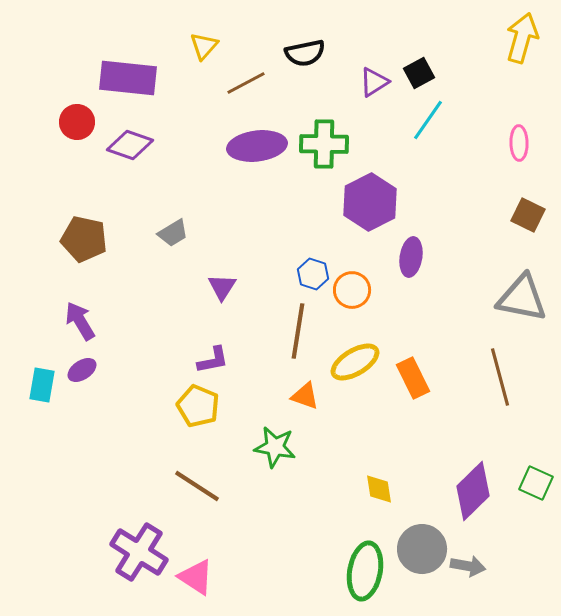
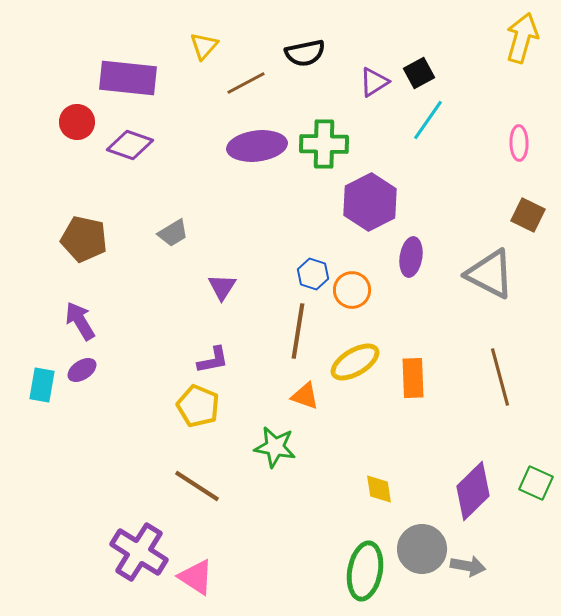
gray triangle at (522, 298): moved 32 px left, 24 px up; rotated 16 degrees clockwise
orange rectangle at (413, 378): rotated 24 degrees clockwise
